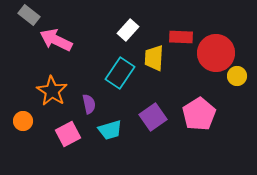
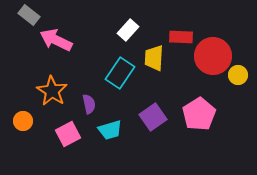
red circle: moved 3 px left, 3 px down
yellow circle: moved 1 px right, 1 px up
